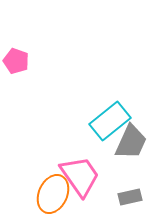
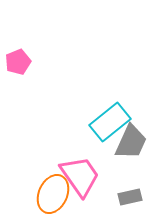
pink pentagon: moved 2 px right, 1 px down; rotated 30 degrees clockwise
cyan rectangle: moved 1 px down
